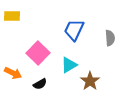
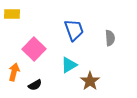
yellow rectangle: moved 2 px up
blue trapezoid: rotated 135 degrees clockwise
pink square: moved 4 px left, 4 px up
orange arrow: moved 1 px right, 1 px up; rotated 102 degrees counterclockwise
black semicircle: moved 5 px left, 1 px down
